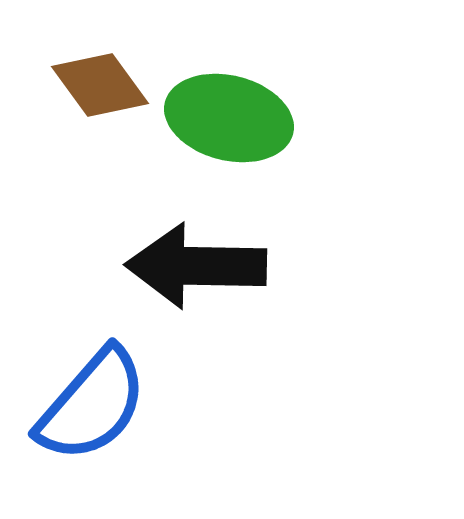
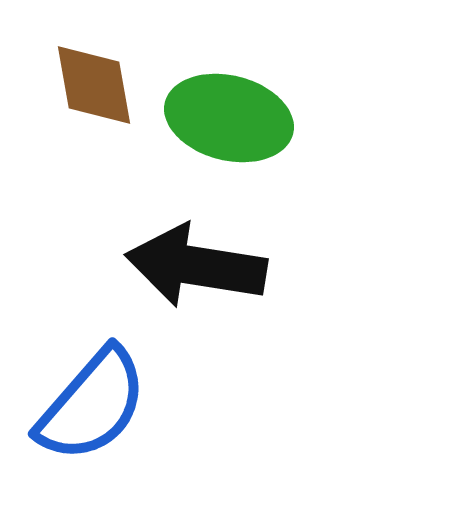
brown diamond: moved 6 px left; rotated 26 degrees clockwise
black arrow: rotated 8 degrees clockwise
